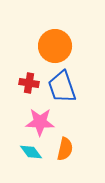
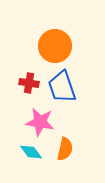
pink star: rotated 8 degrees clockwise
